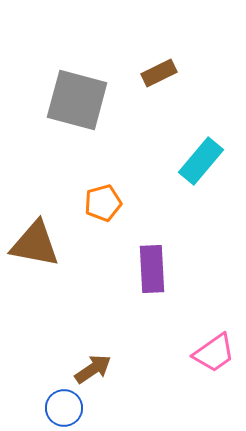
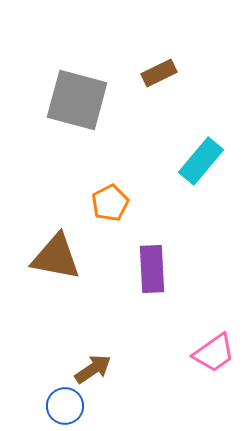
orange pentagon: moved 7 px right; rotated 12 degrees counterclockwise
brown triangle: moved 21 px right, 13 px down
blue circle: moved 1 px right, 2 px up
